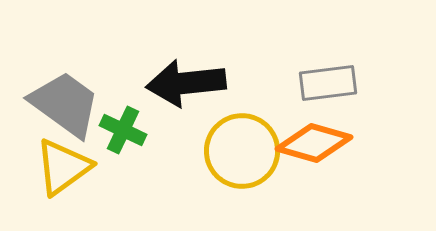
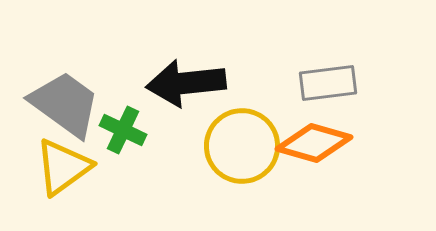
yellow circle: moved 5 px up
